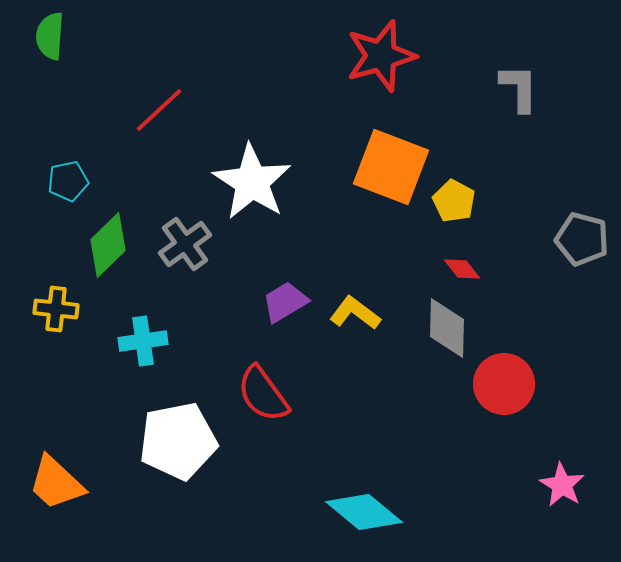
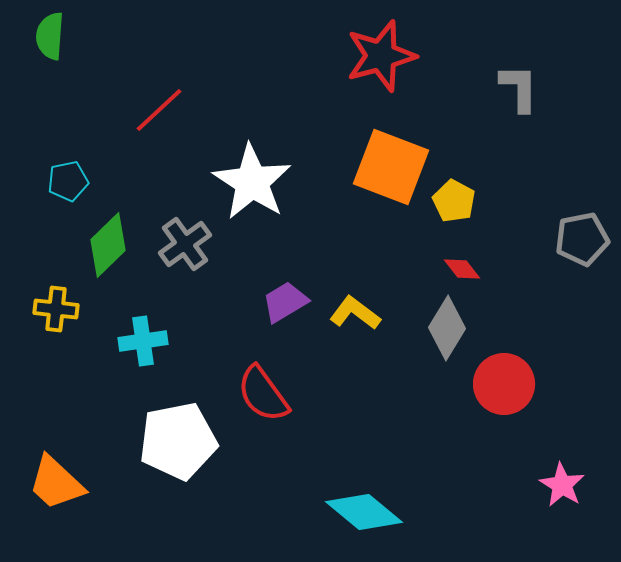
gray pentagon: rotated 26 degrees counterclockwise
gray diamond: rotated 30 degrees clockwise
